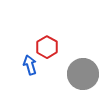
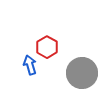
gray circle: moved 1 px left, 1 px up
